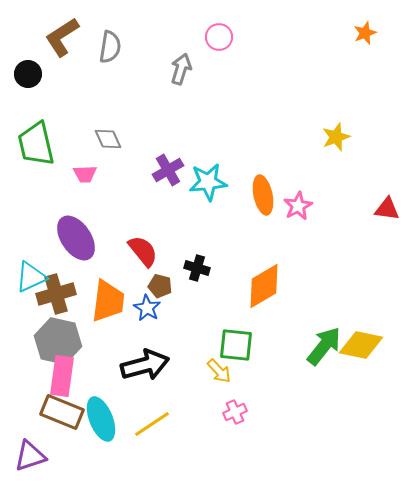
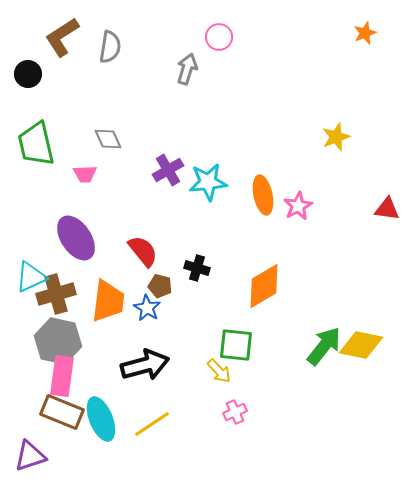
gray arrow: moved 6 px right
